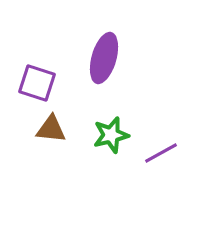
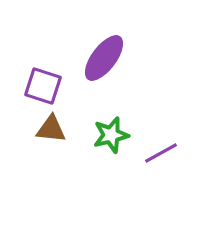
purple ellipse: rotated 21 degrees clockwise
purple square: moved 6 px right, 3 px down
